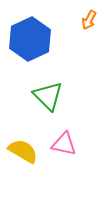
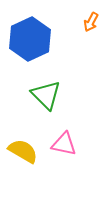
orange arrow: moved 2 px right, 2 px down
green triangle: moved 2 px left, 1 px up
